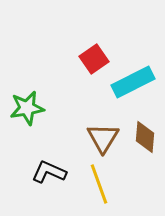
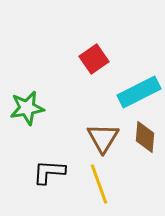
cyan rectangle: moved 6 px right, 10 px down
black L-shape: rotated 20 degrees counterclockwise
